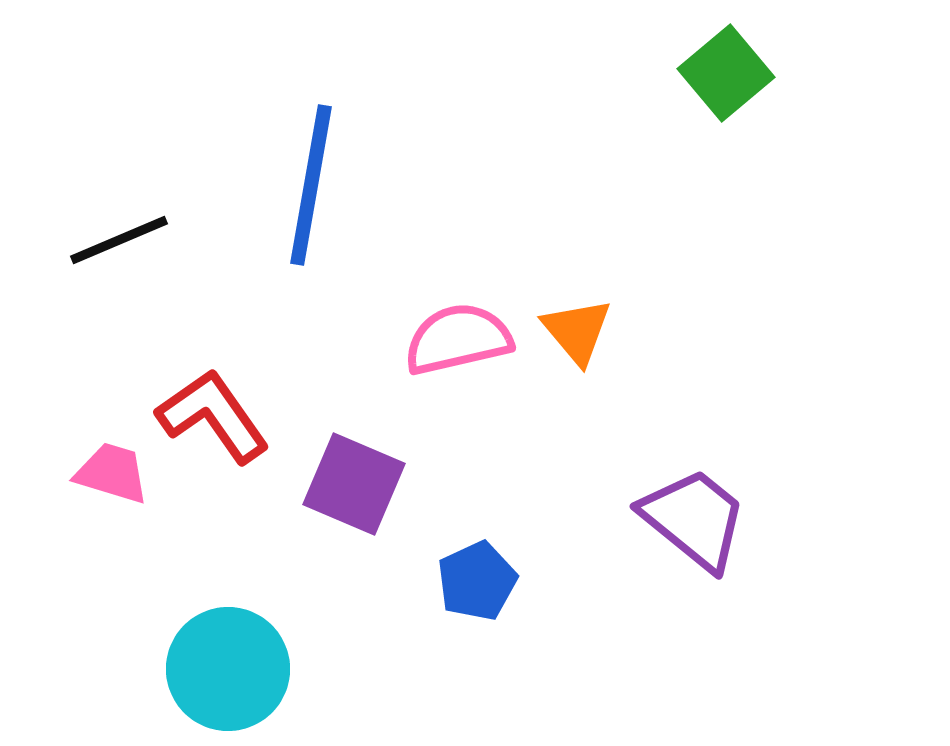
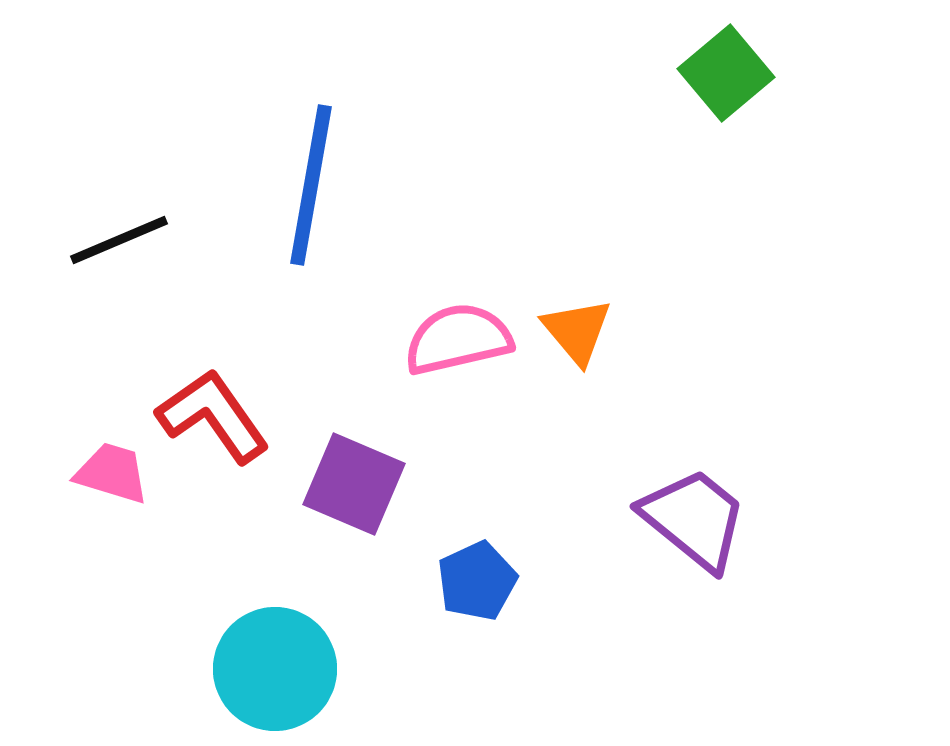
cyan circle: moved 47 px right
